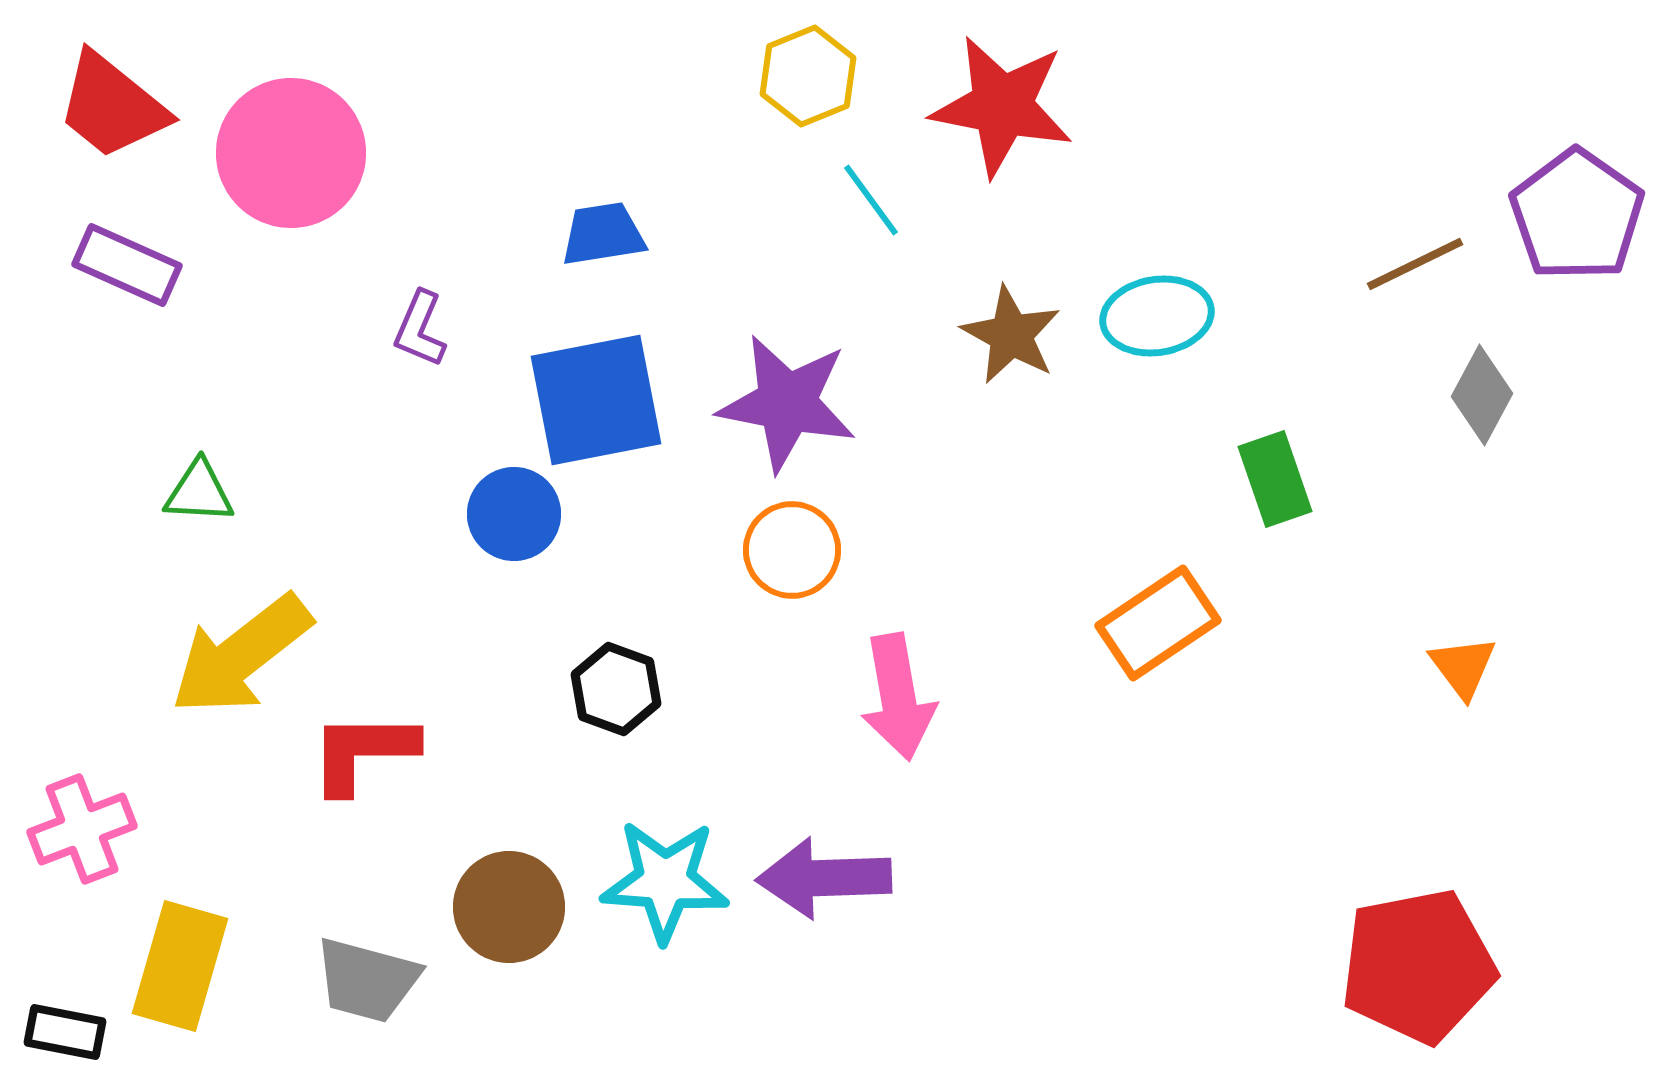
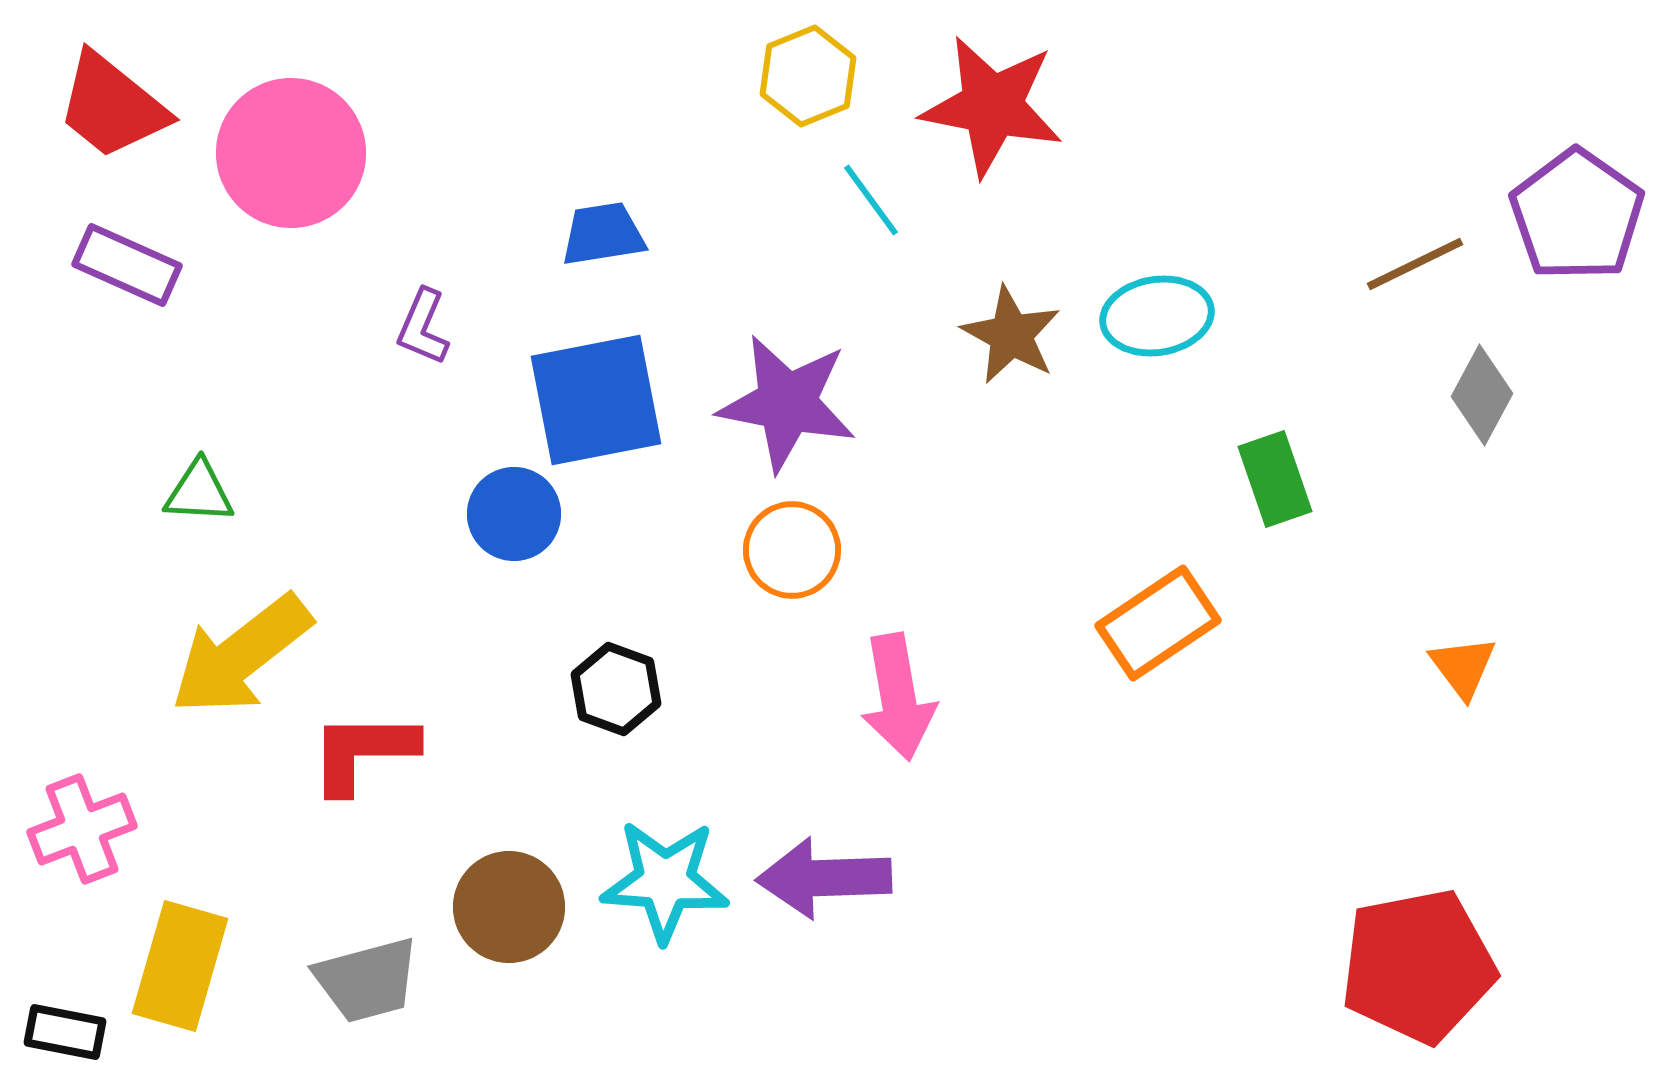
red star: moved 10 px left
purple L-shape: moved 3 px right, 2 px up
gray trapezoid: rotated 30 degrees counterclockwise
